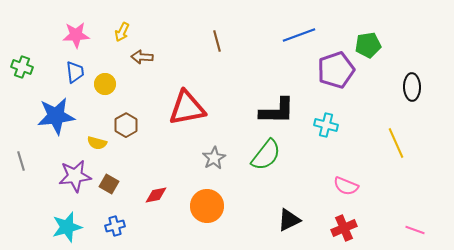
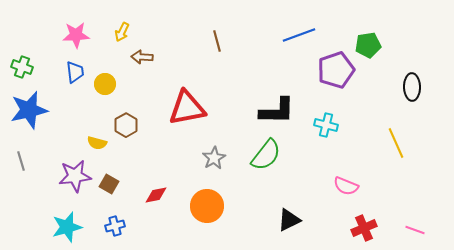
blue star: moved 27 px left, 6 px up; rotated 6 degrees counterclockwise
red cross: moved 20 px right
